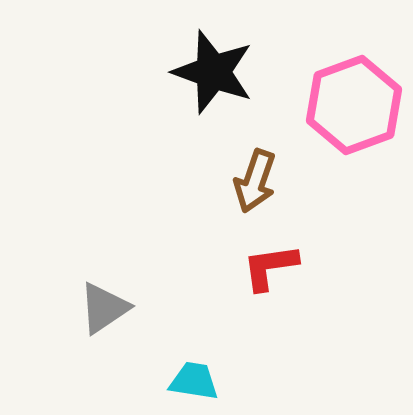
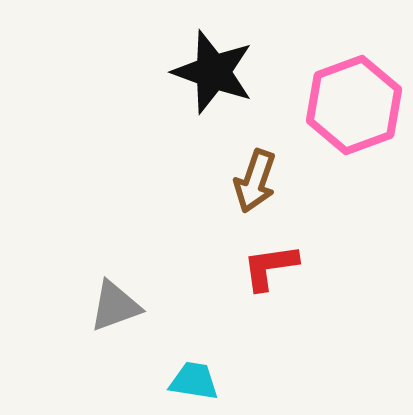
gray triangle: moved 11 px right, 2 px up; rotated 14 degrees clockwise
